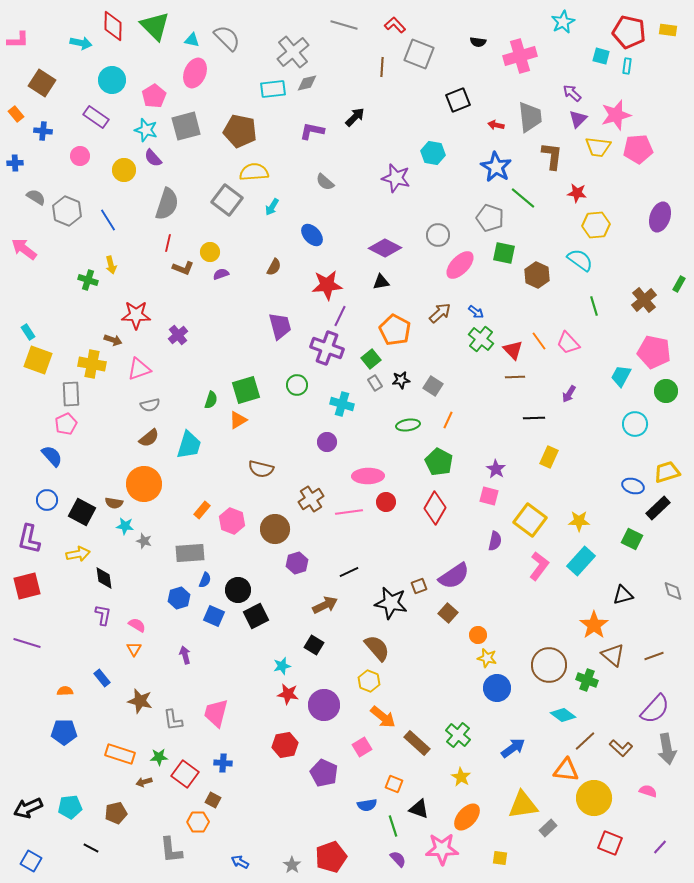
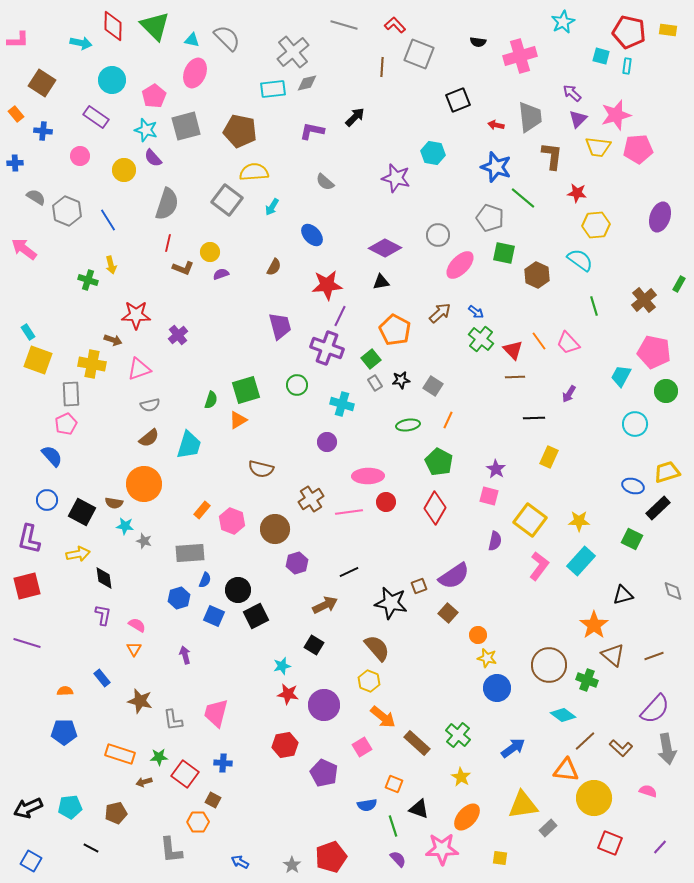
blue star at (496, 167): rotated 12 degrees counterclockwise
